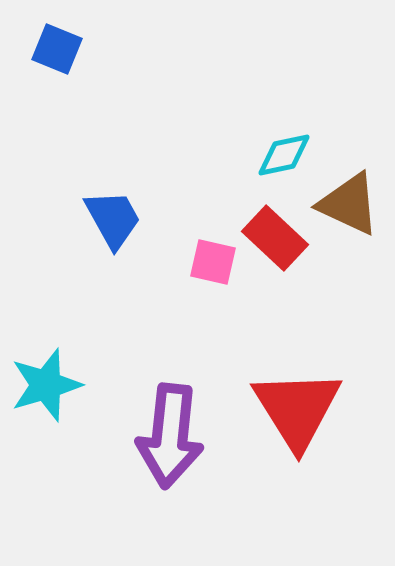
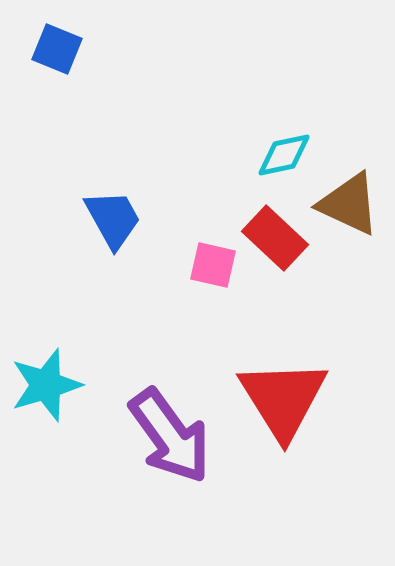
pink square: moved 3 px down
red triangle: moved 14 px left, 10 px up
purple arrow: rotated 42 degrees counterclockwise
